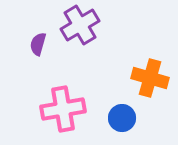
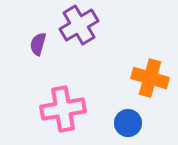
purple cross: moved 1 px left
blue circle: moved 6 px right, 5 px down
